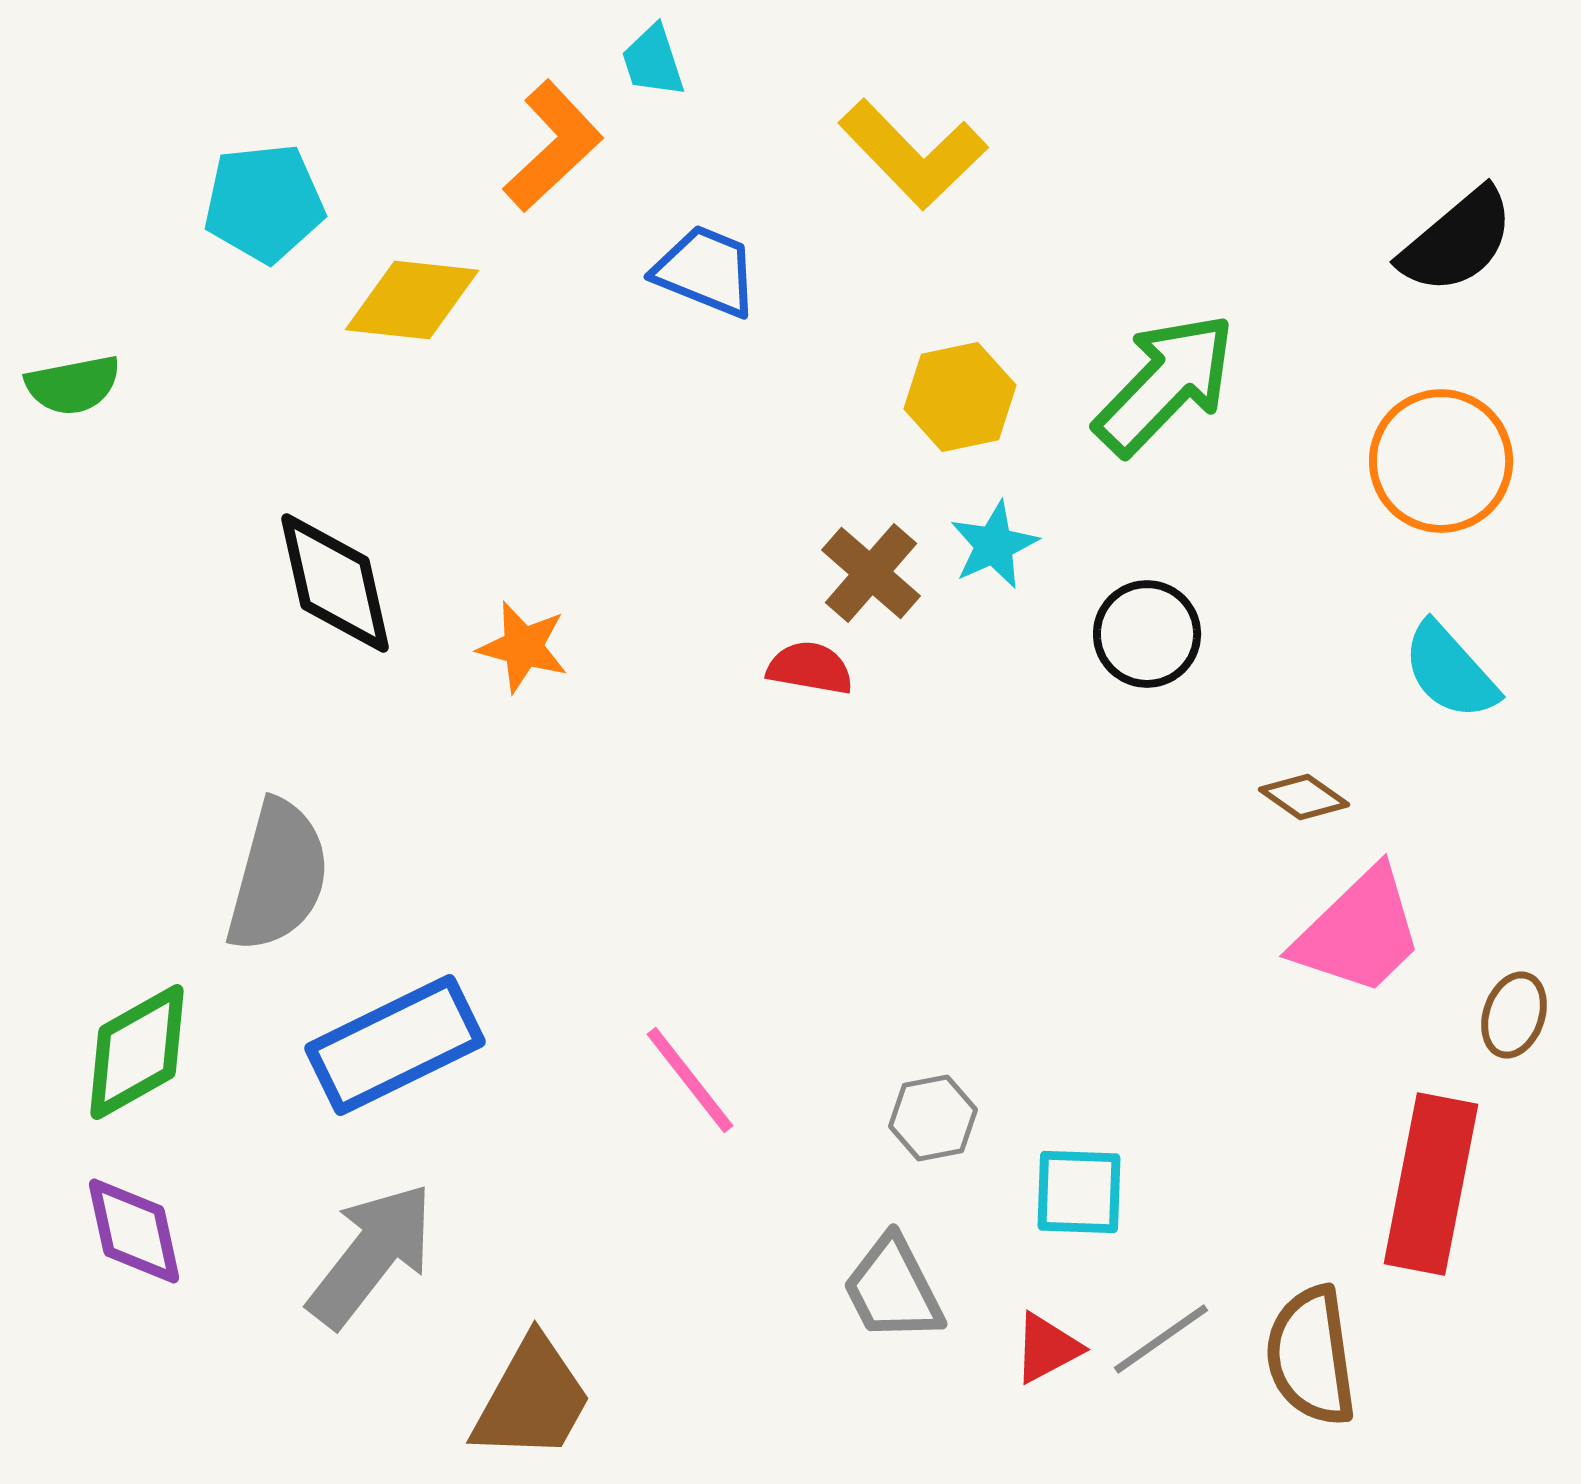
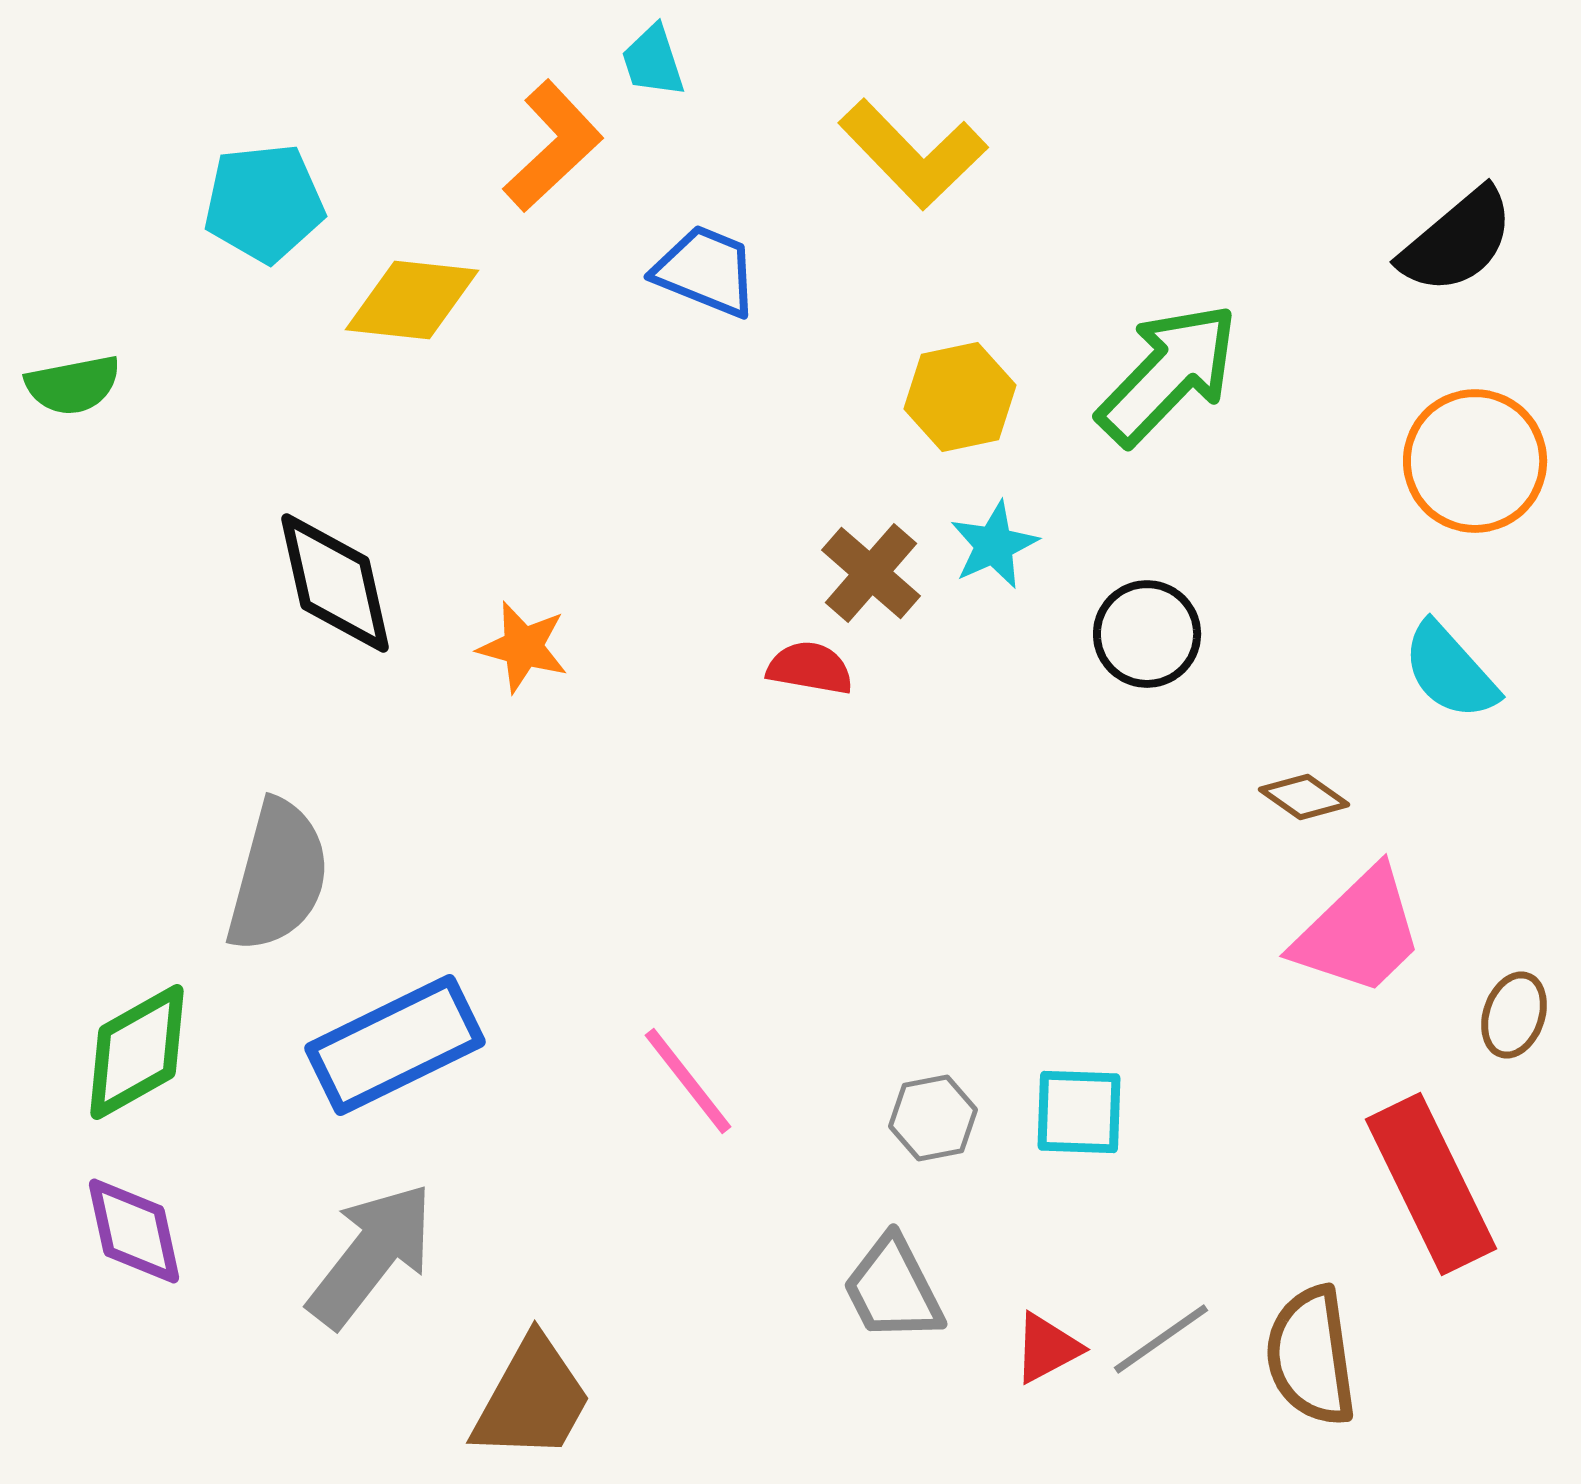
green arrow: moved 3 px right, 10 px up
orange circle: moved 34 px right
pink line: moved 2 px left, 1 px down
red rectangle: rotated 37 degrees counterclockwise
cyan square: moved 80 px up
